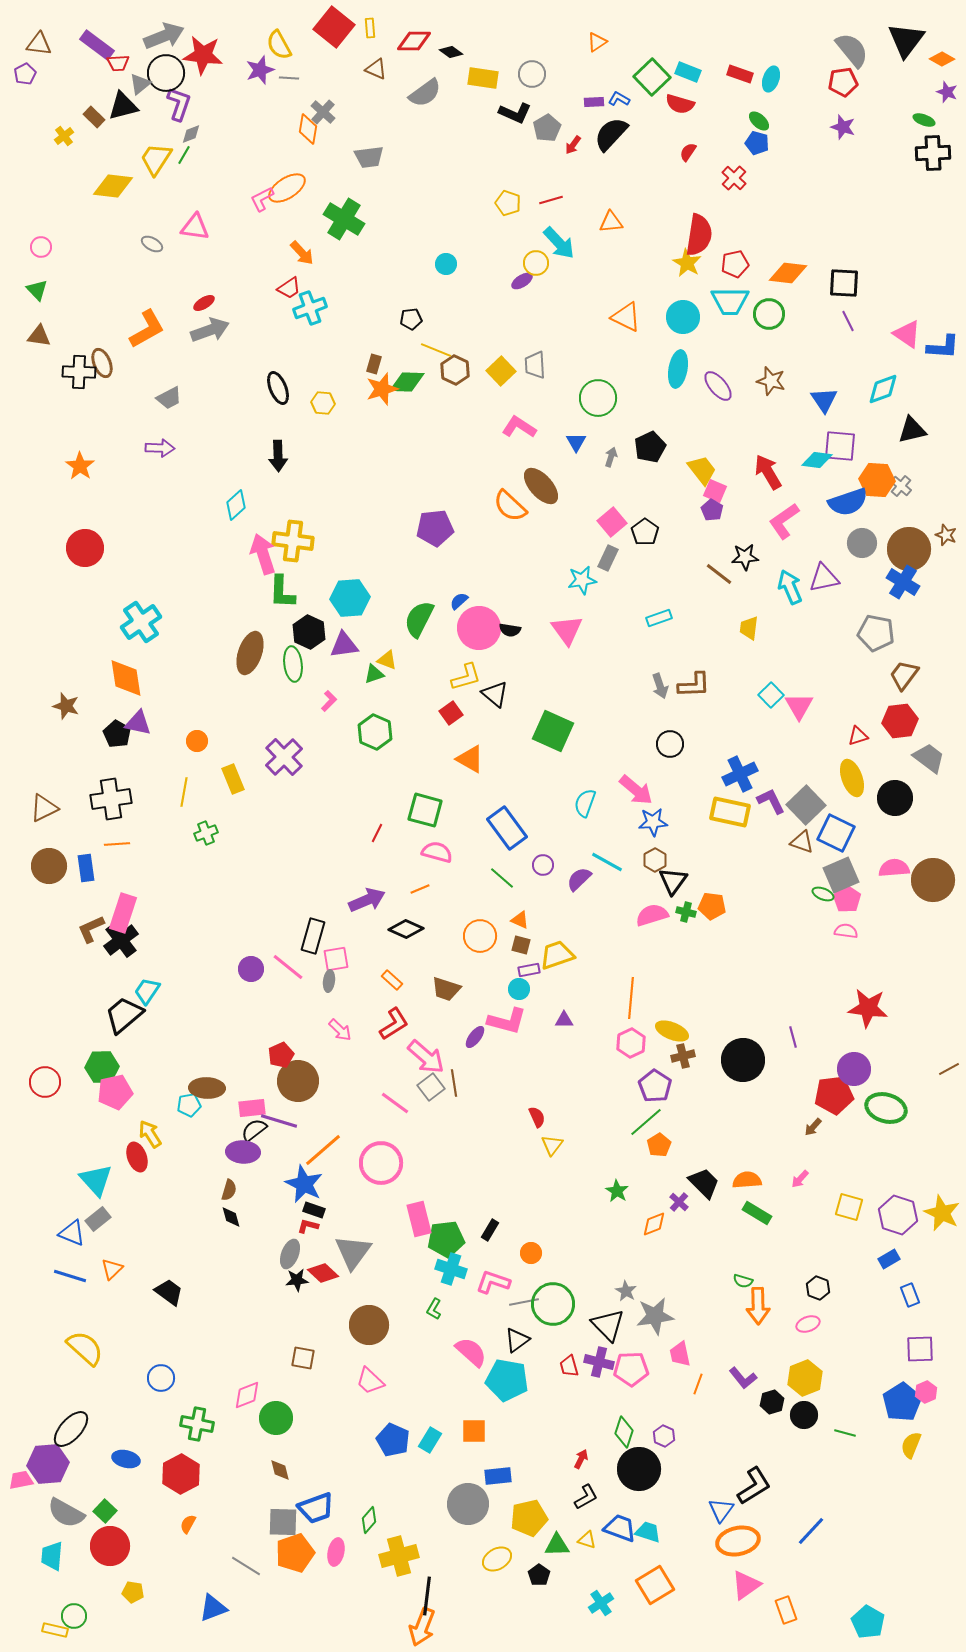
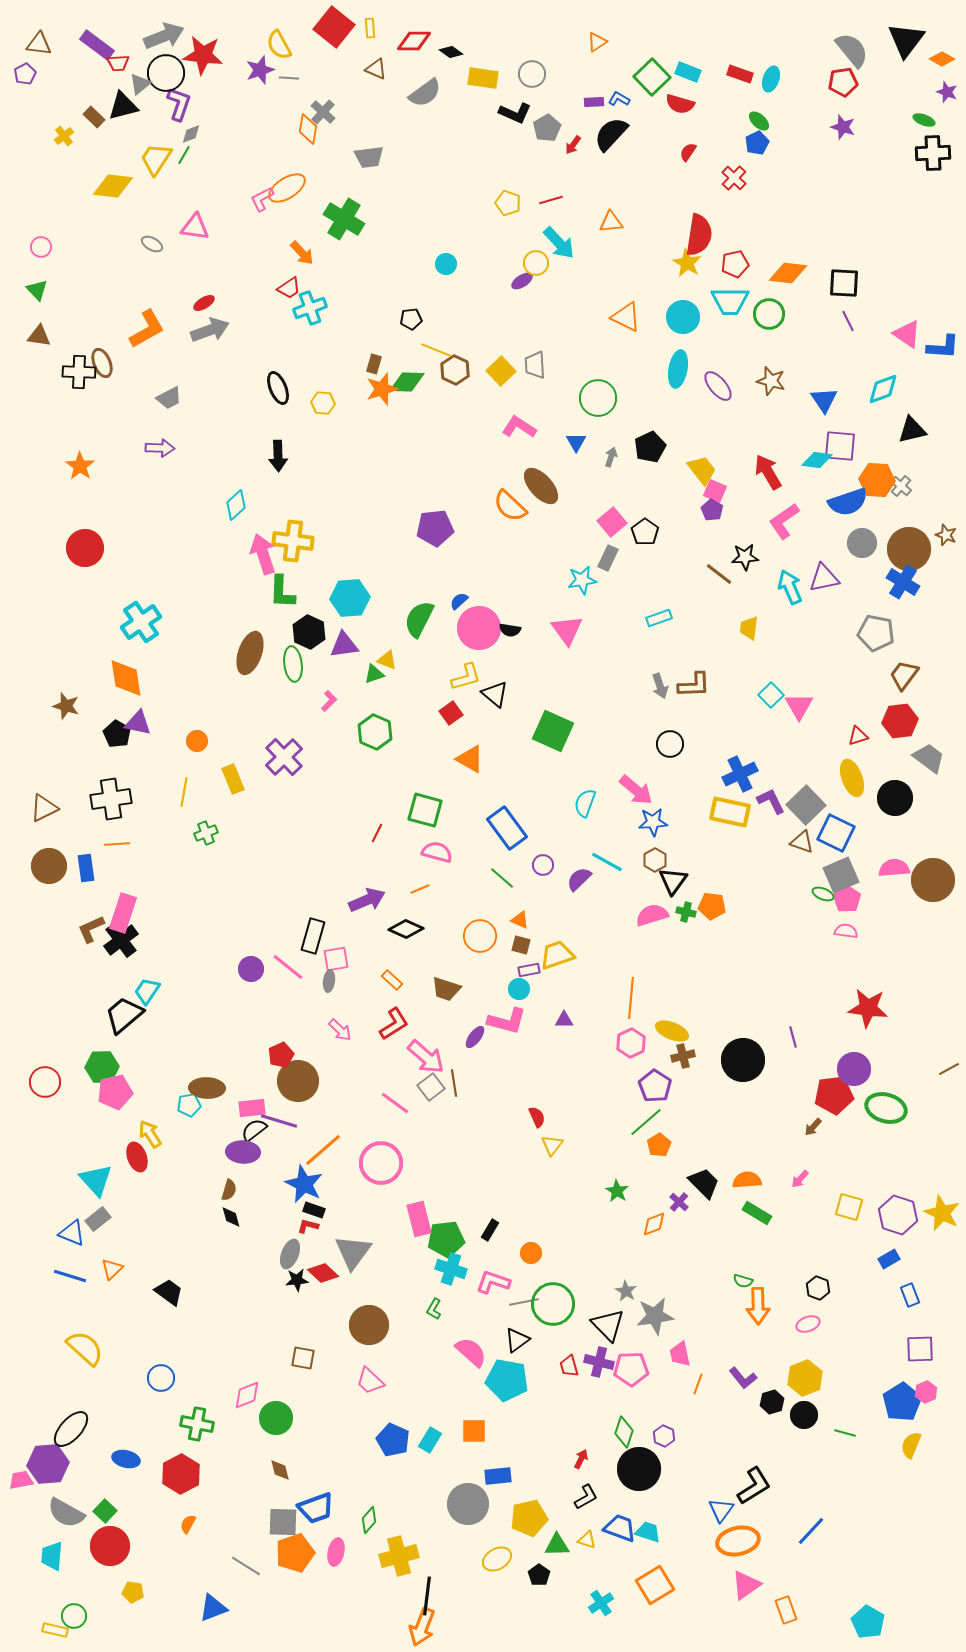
blue pentagon at (757, 143): rotated 30 degrees clockwise
